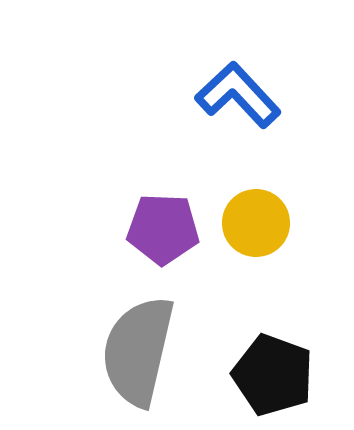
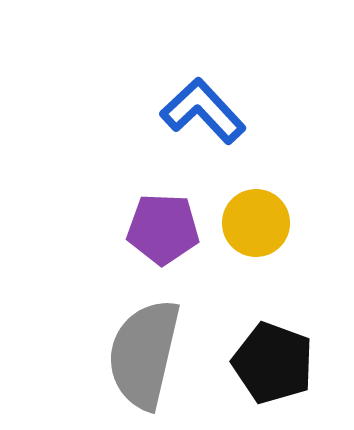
blue L-shape: moved 35 px left, 16 px down
gray semicircle: moved 6 px right, 3 px down
black pentagon: moved 12 px up
